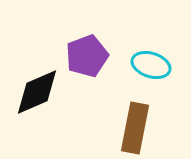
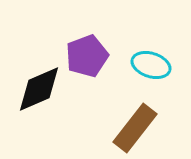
black diamond: moved 2 px right, 3 px up
brown rectangle: rotated 27 degrees clockwise
